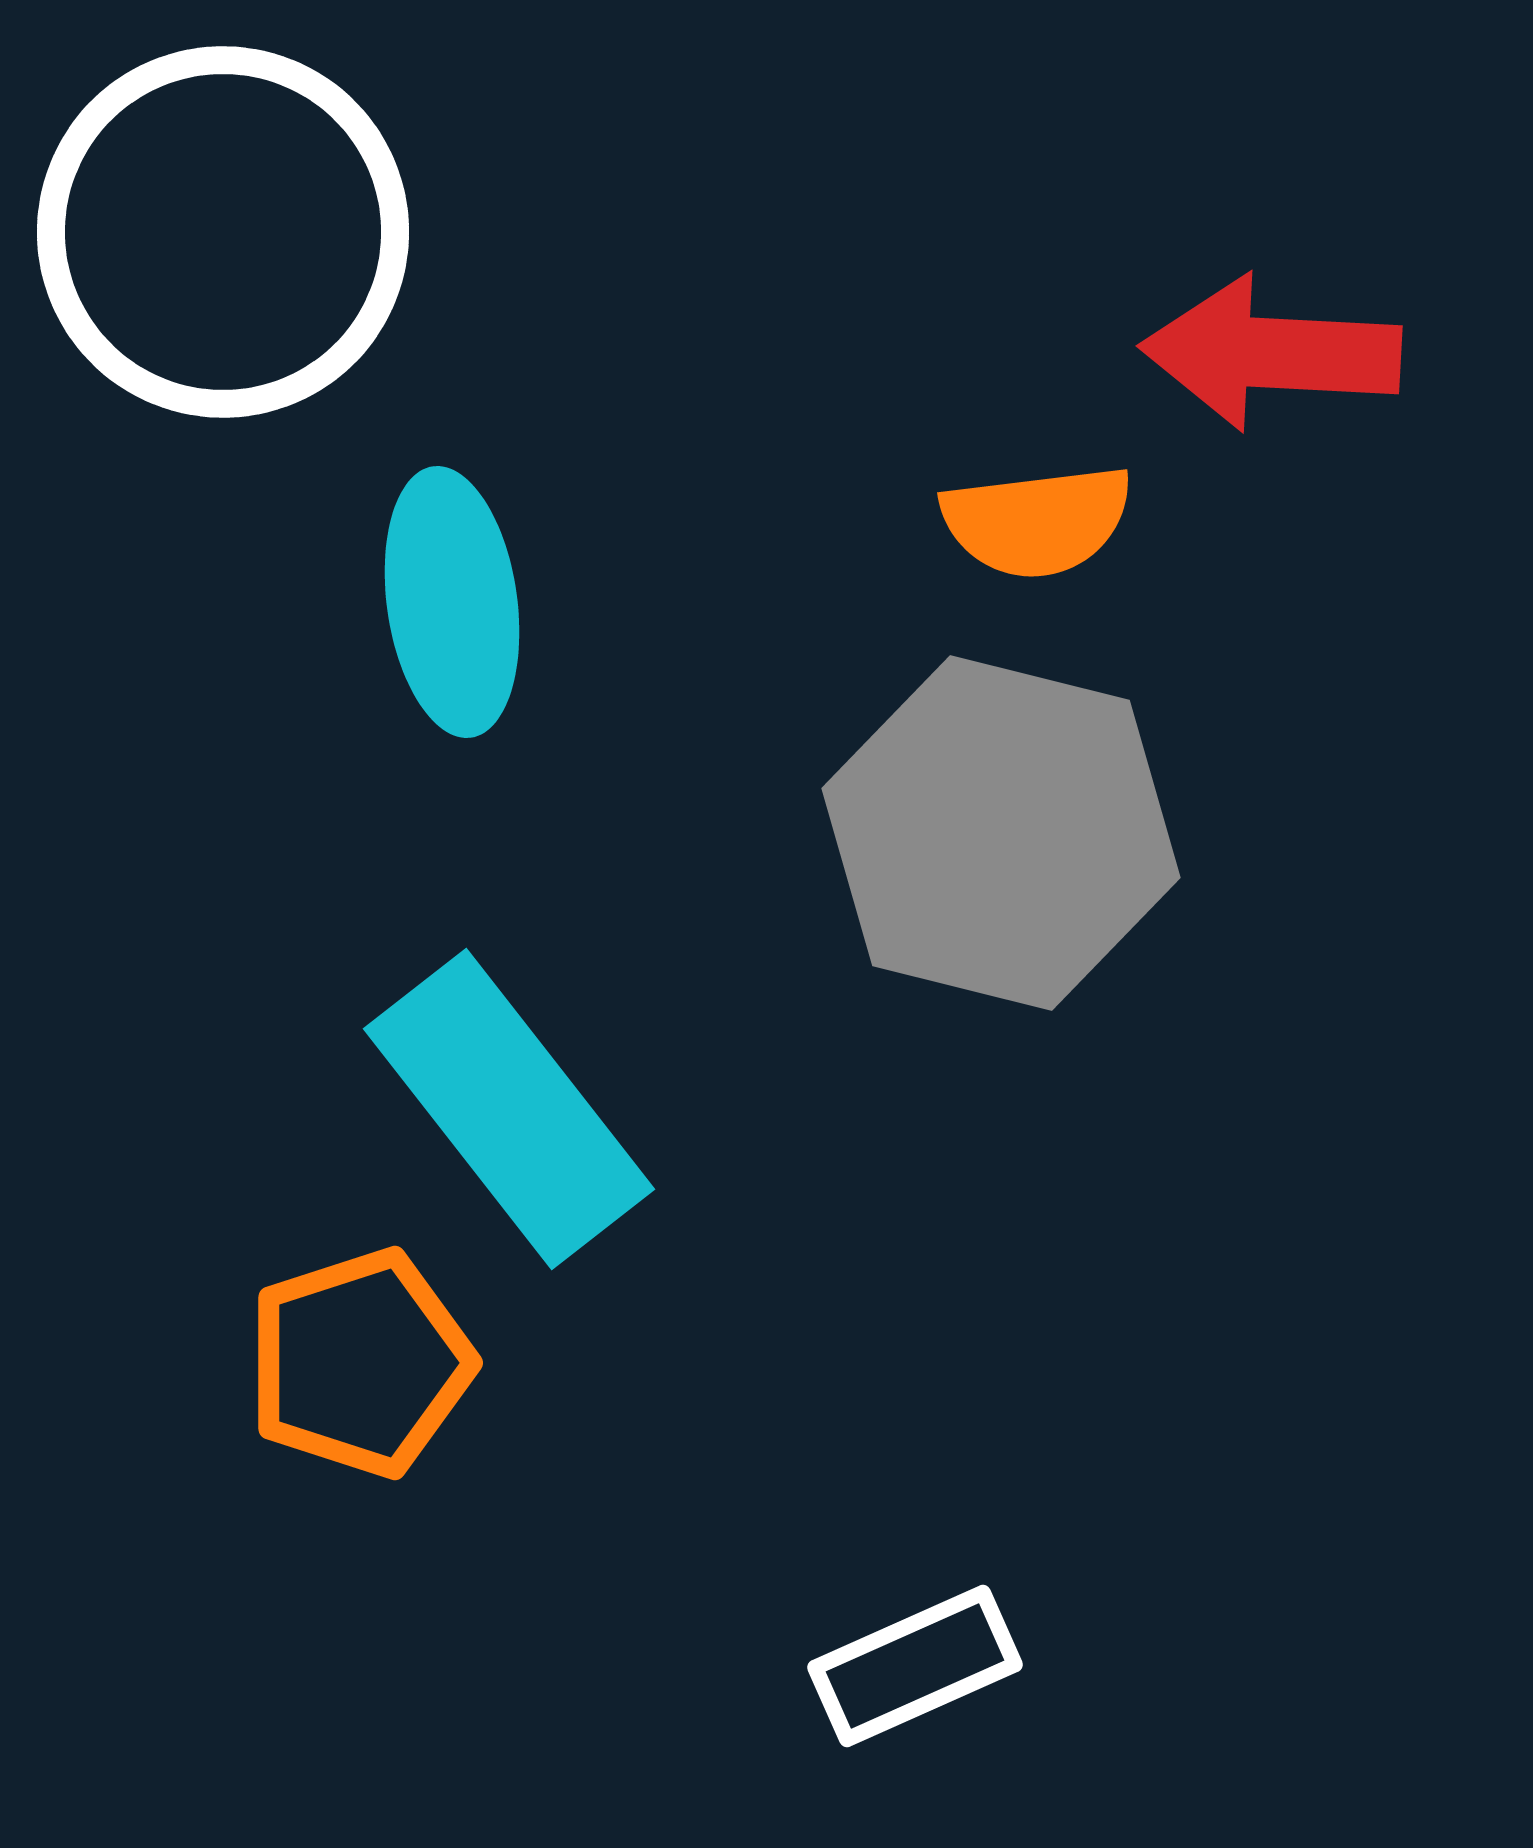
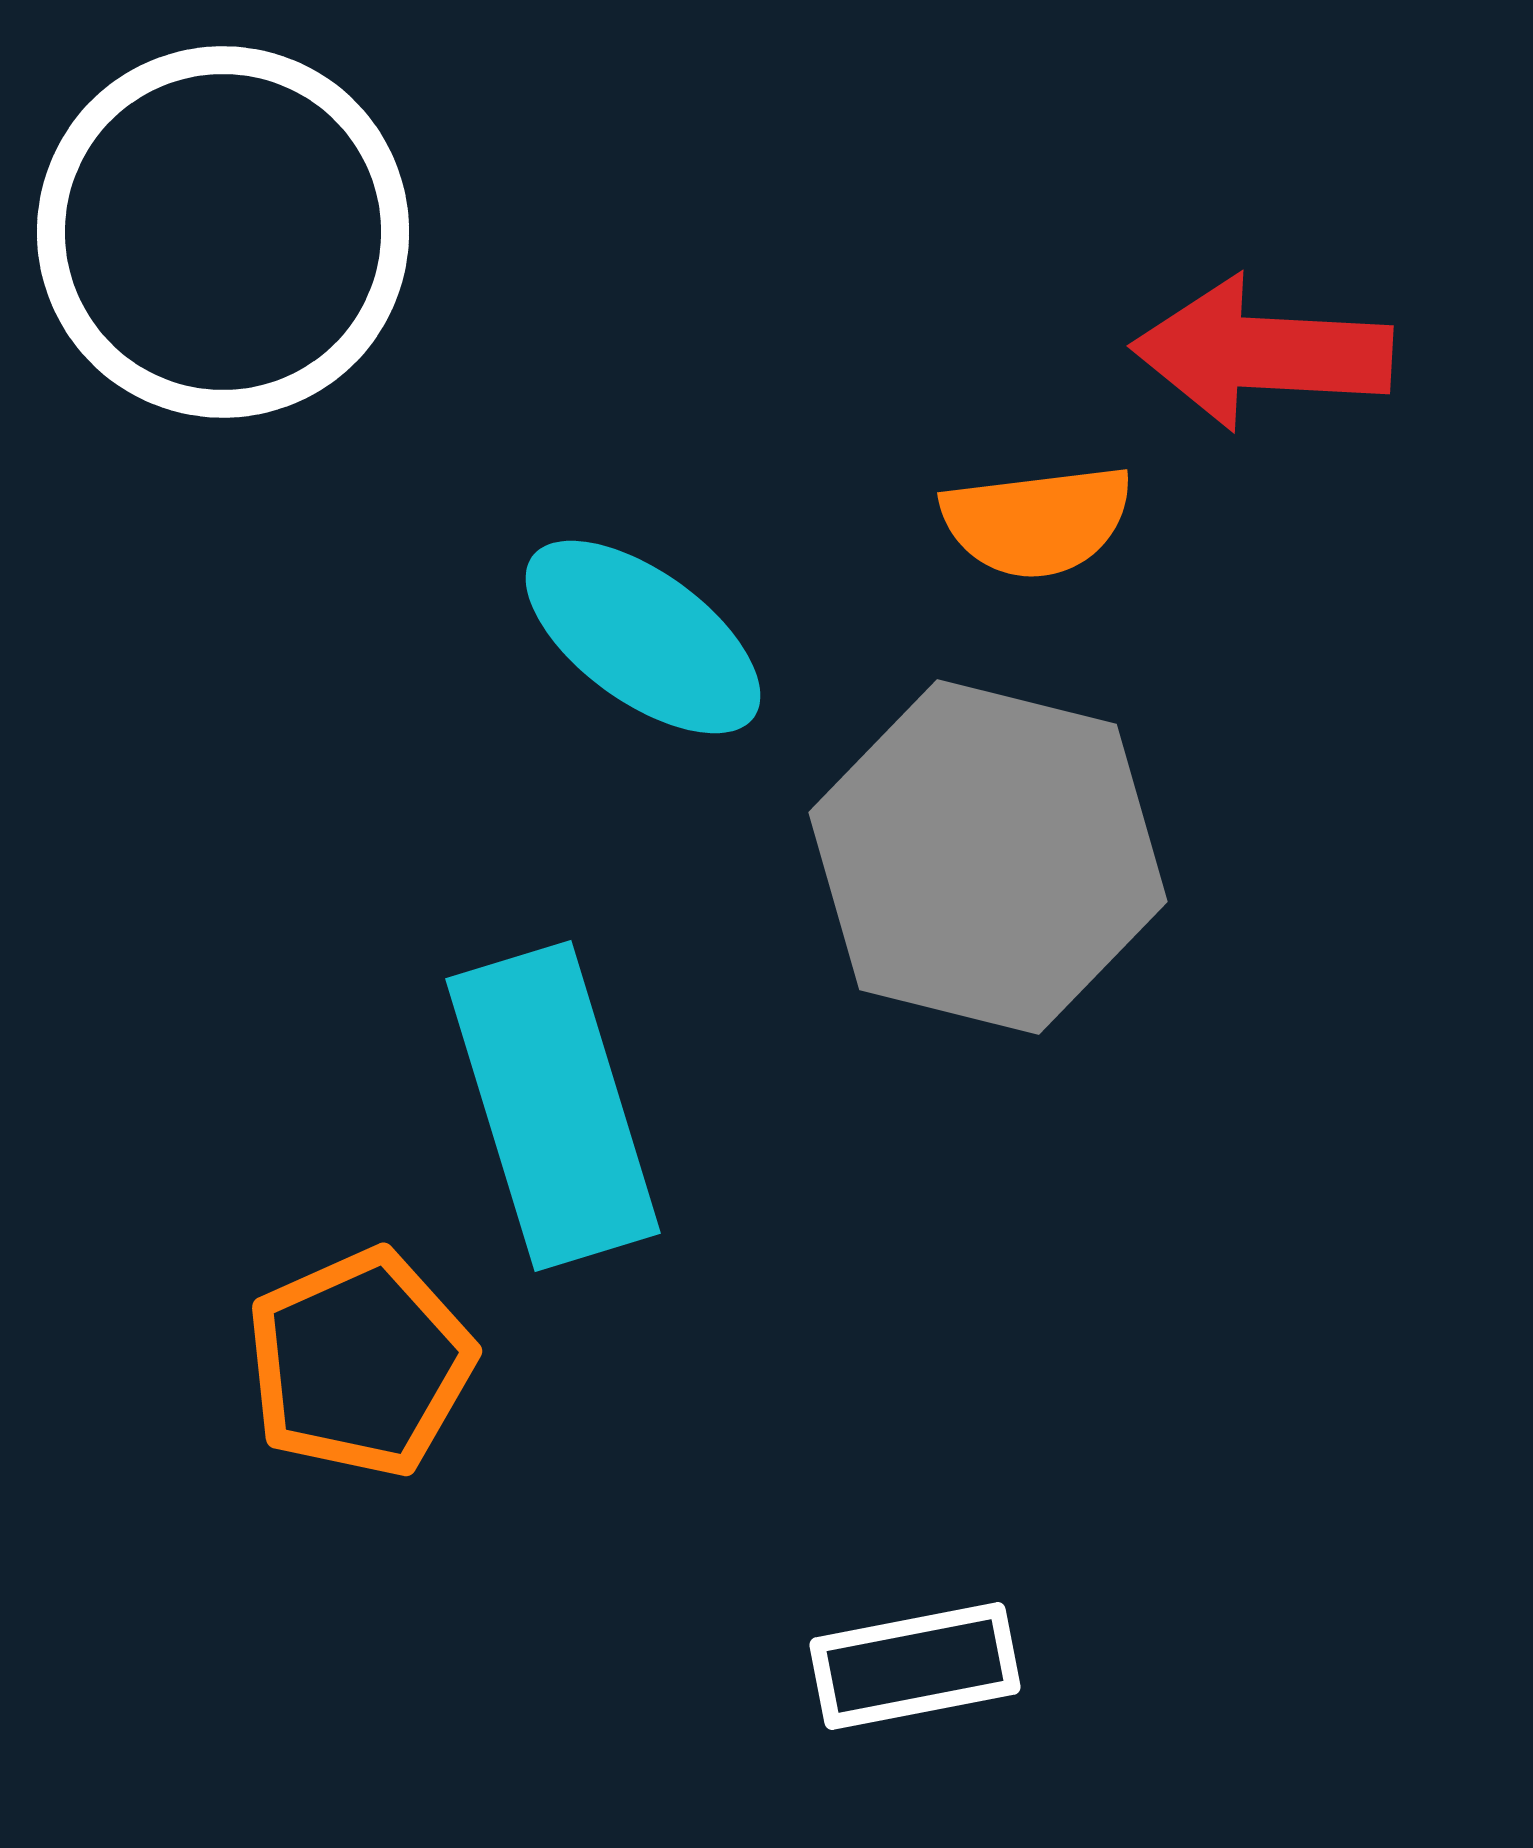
red arrow: moved 9 px left
cyan ellipse: moved 191 px right, 35 px down; rotated 46 degrees counterclockwise
gray hexagon: moved 13 px left, 24 px down
cyan rectangle: moved 44 px right, 3 px up; rotated 21 degrees clockwise
orange pentagon: rotated 6 degrees counterclockwise
white rectangle: rotated 13 degrees clockwise
